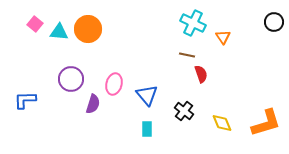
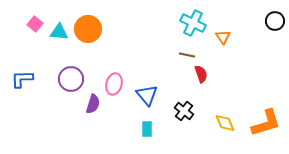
black circle: moved 1 px right, 1 px up
blue L-shape: moved 3 px left, 21 px up
yellow diamond: moved 3 px right
